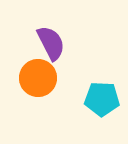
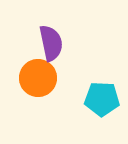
purple semicircle: rotated 15 degrees clockwise
